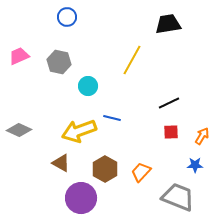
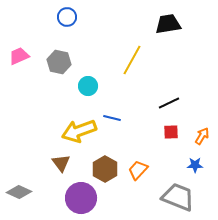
gray diamond: moved 62 px down
brown triangle: rotated 24 degrees clockwise
orange trapezoid: moved 3 px left, 2 px up
